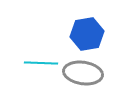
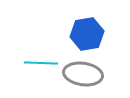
gray ellipse: moved 1 px down
